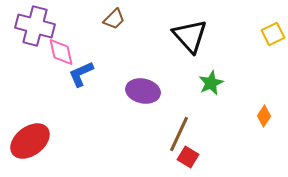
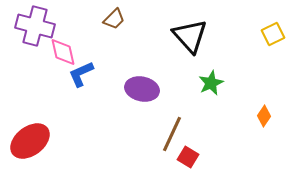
pink diamond: moved 2 px right
purple ellipse: moved 1 px left, 2 px up
brown line: moved 7 px left
